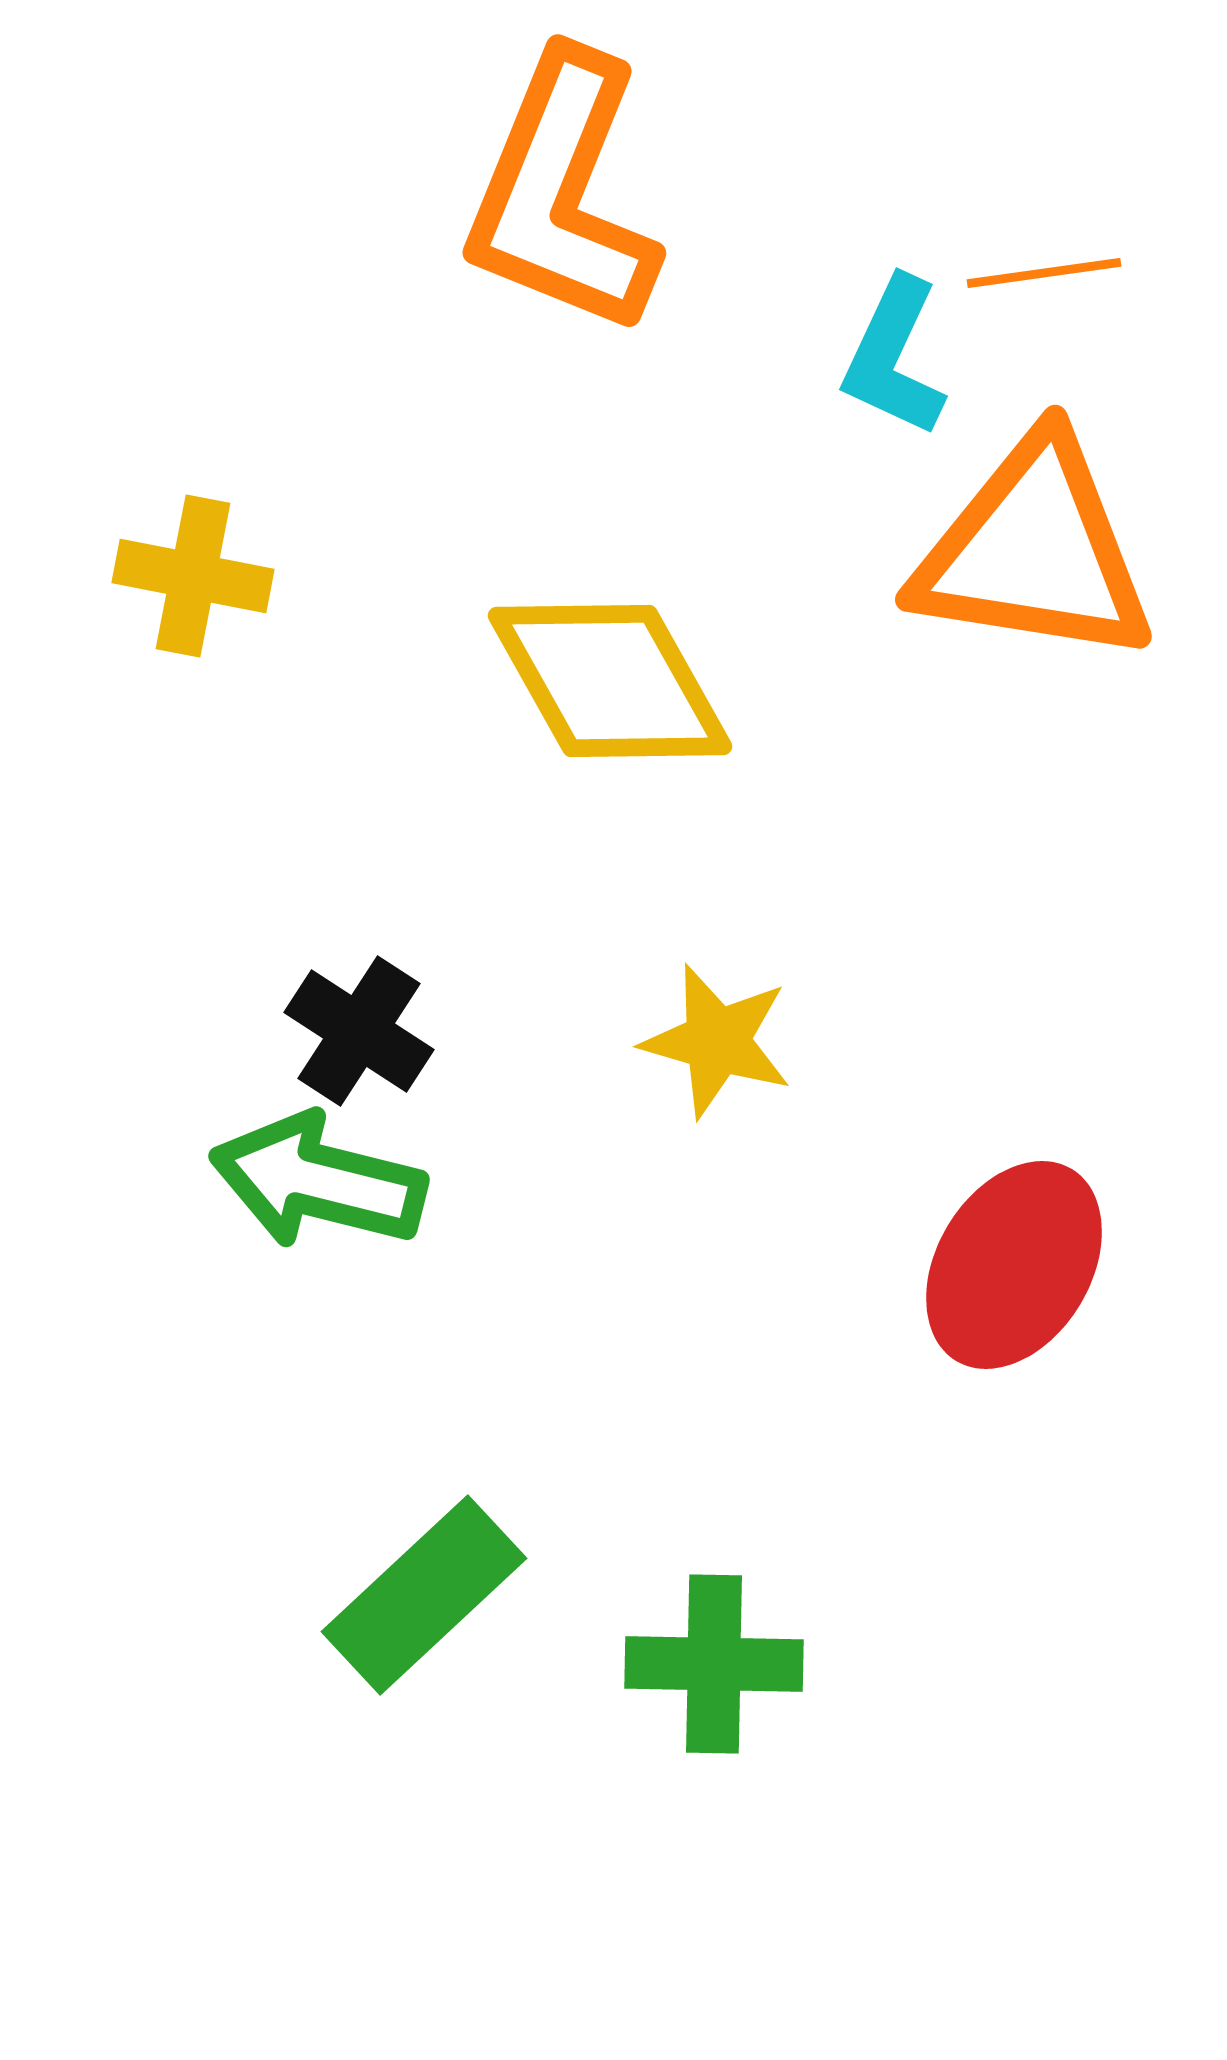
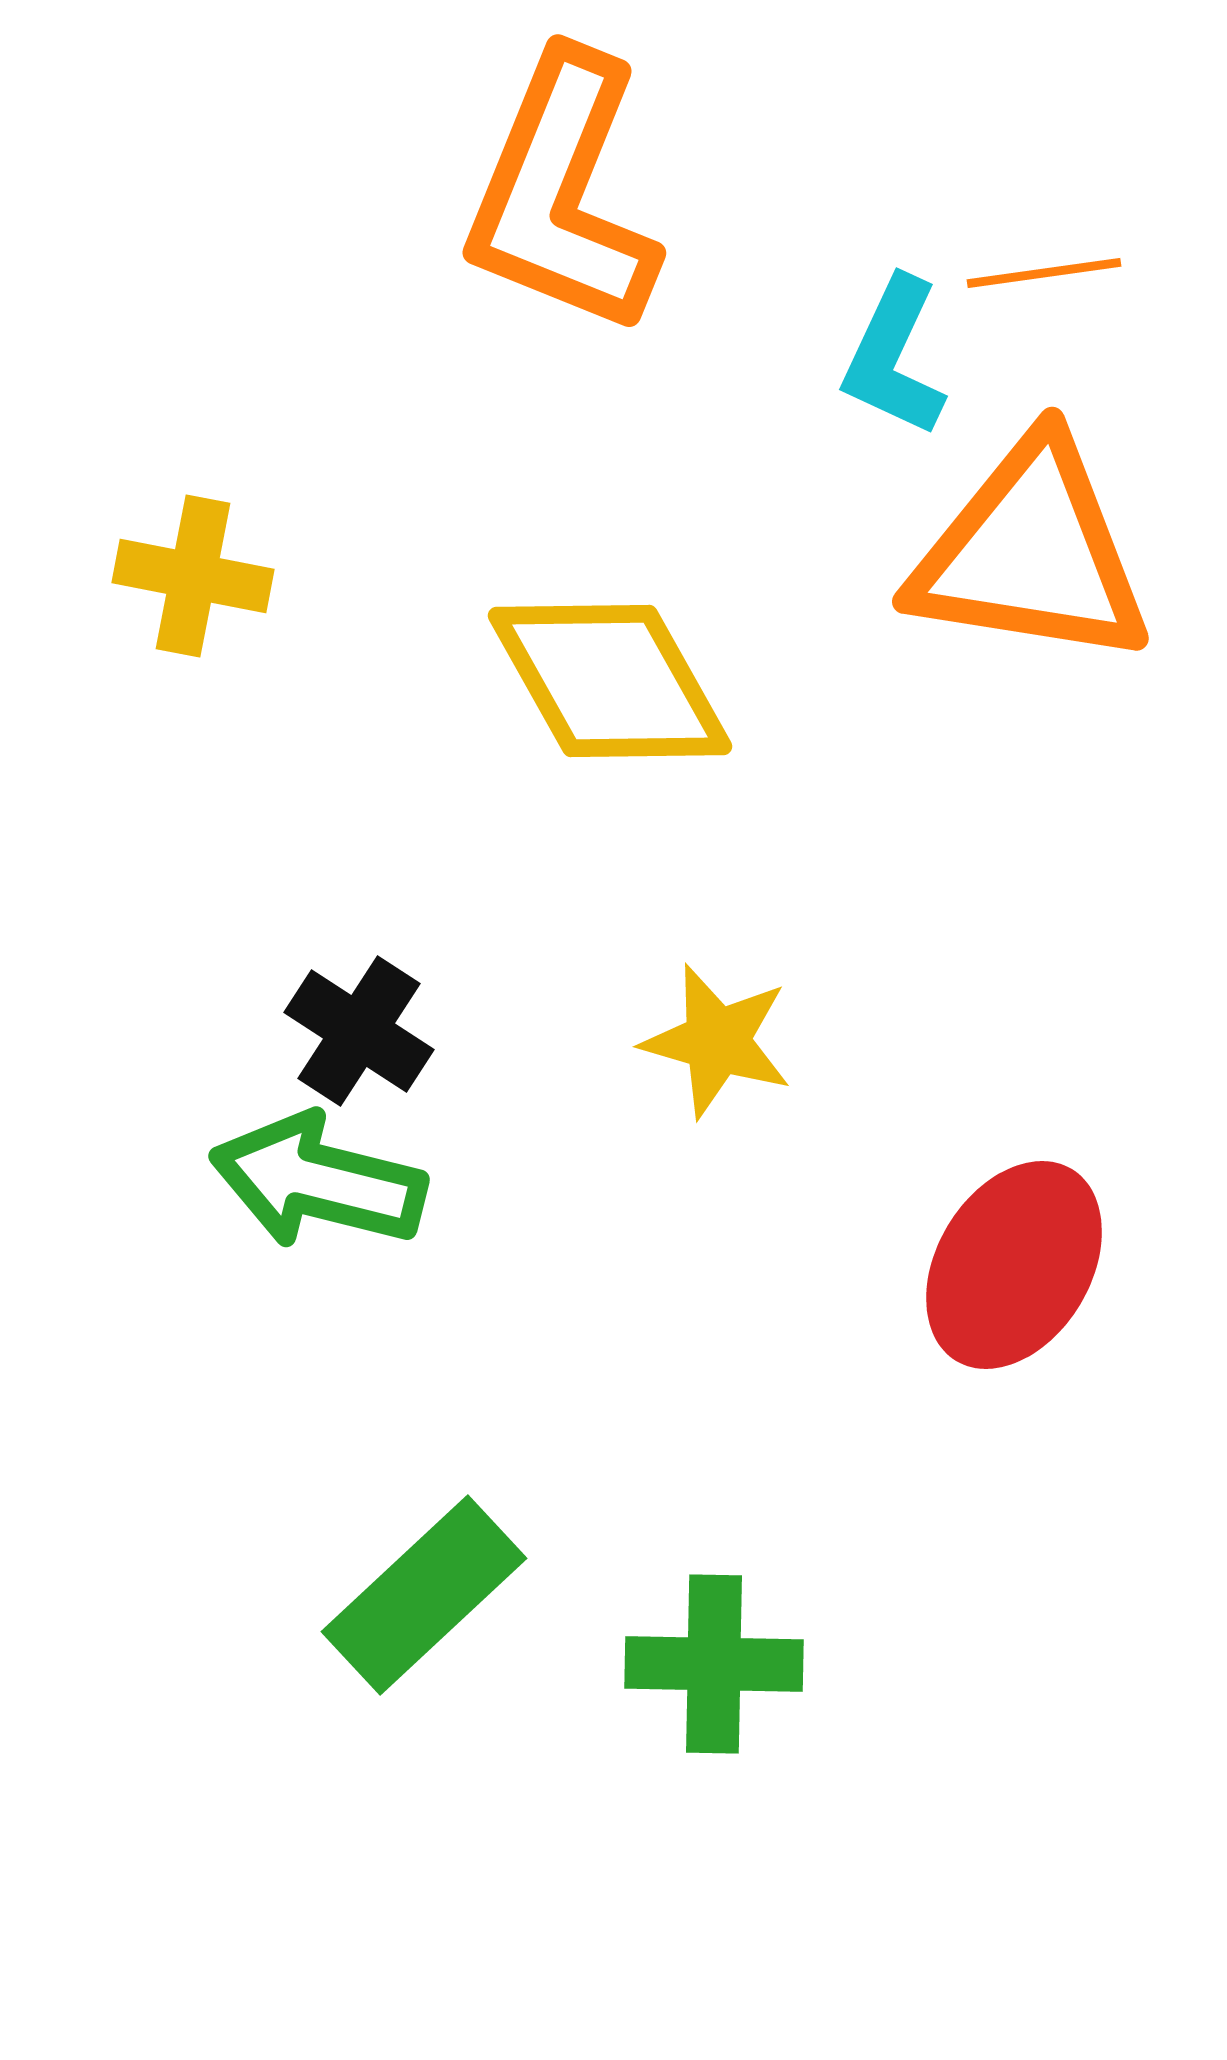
orange triangle: moved 3 px left, 2 px down
